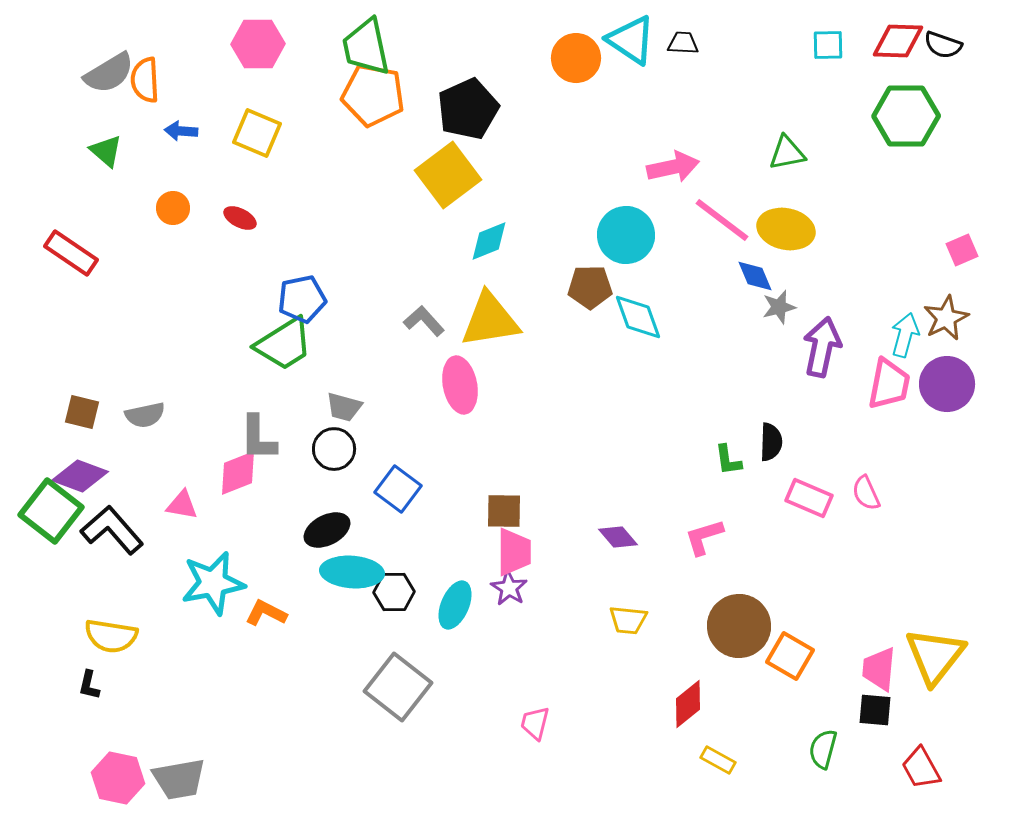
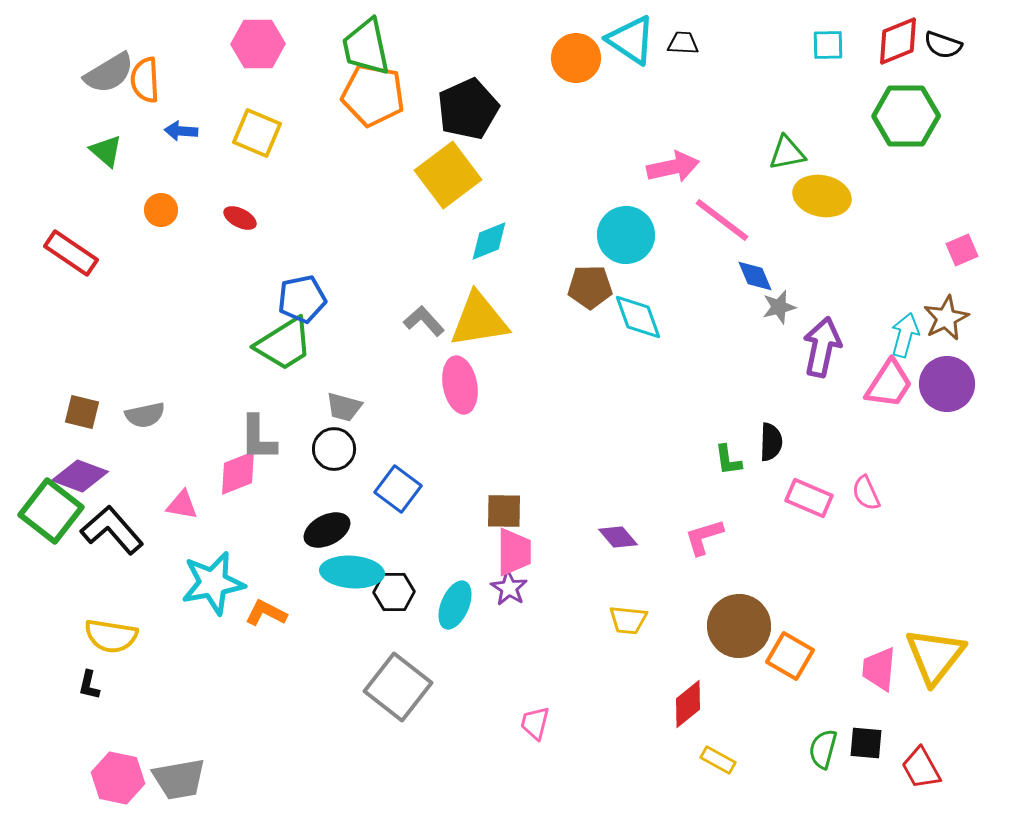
red diamond at (898, 41): rotated 24 degrees counterclockwise
orange circle at (173, 208): moved 12 px left, 2 px down
yellow ellipse at (786, 229): moved 36 px right, 33 px up
yellow triangle at (490, 320): moved 11 px left
pink trapezoid at (889, 384): rotated 22 degrees clockwise
black square at (875, 710): moved 9 px left, 33 px down
